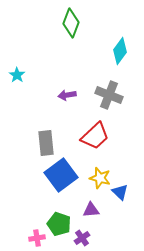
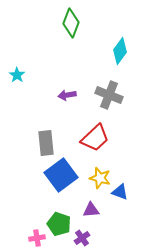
red trapezoid: moved 2 px down
blue triangle: rotated 24 degrees counterclockwise
